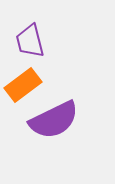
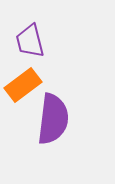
purple semicircle: moved 1 px left, 1 px up; rotated 57 degrees counterclockwise
